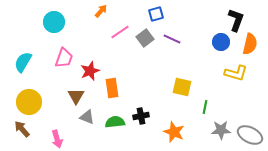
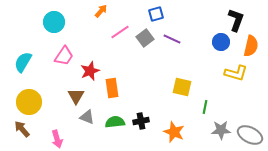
orange semicircle: moved 1 px right, 2 px down
pink trapezoid: moved 2 px up; rotated 15 degrees clockwise
black cross: moved 5 px down
